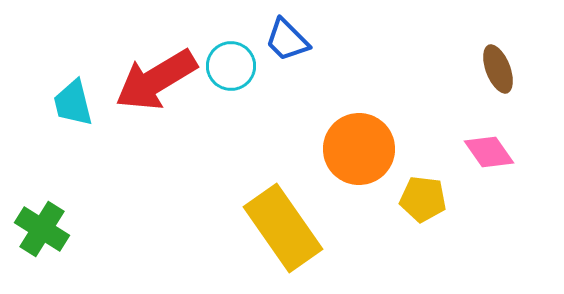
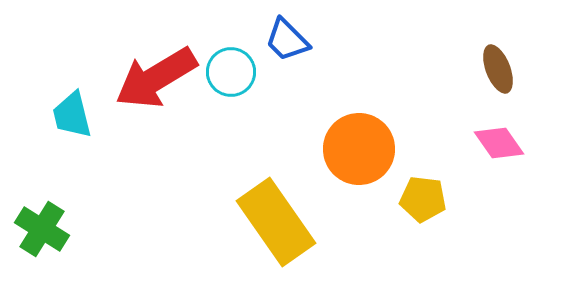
cyan circle: moved 6 px down
red arrow: moved 2 px up
cyan trapezoid: moved 1 px left, 12 px down
pink diamond: moved 10 px right, 9 px up
yellow rectangle: moved 7 px left, 6 px up
